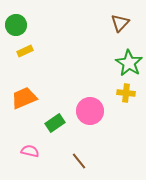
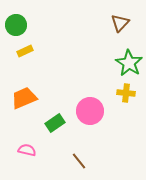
pink semicircle: moved 3 px left, 1 px up
